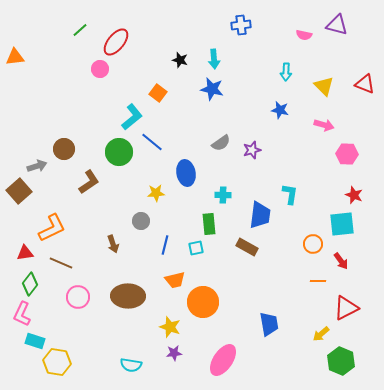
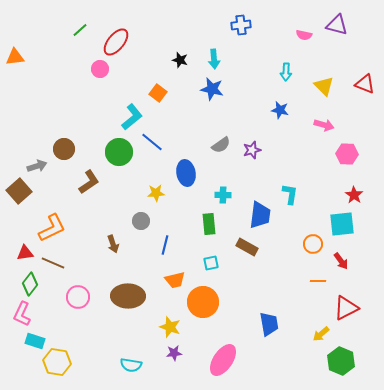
gray semicircle at (221, 143): moved 2 px down
red star at (354, 195): rotated 12 degrees clockwise
cyan square at (196, 248): moved 15 px right, 15 px down
brown line at (61, 263): moved 8 px left
